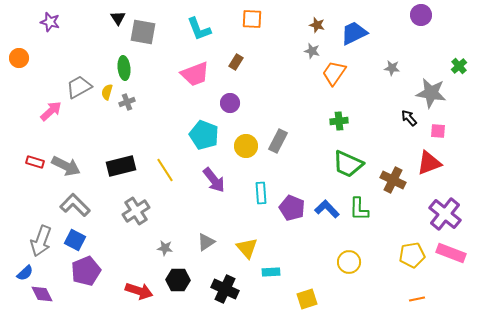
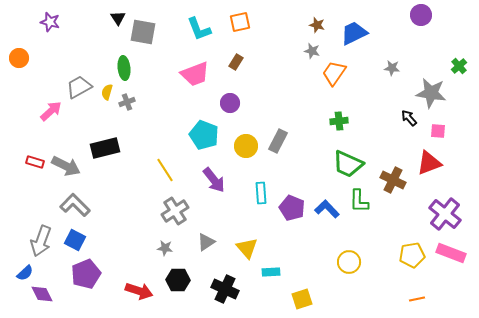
orange square at (252, 19): moved 12 px left, 3 px down; rotated 15 degrees counterclockwise
black rectangle at (121, 166): moved 16 px left, 18 px up
green L-shape at (359, 209): moved 8 px up
gray cross at (136, 211): moved 39 px right
purple pentagon at (86, 271): moved 3 px down
yellow square at (307, 299): moved 5 px left
